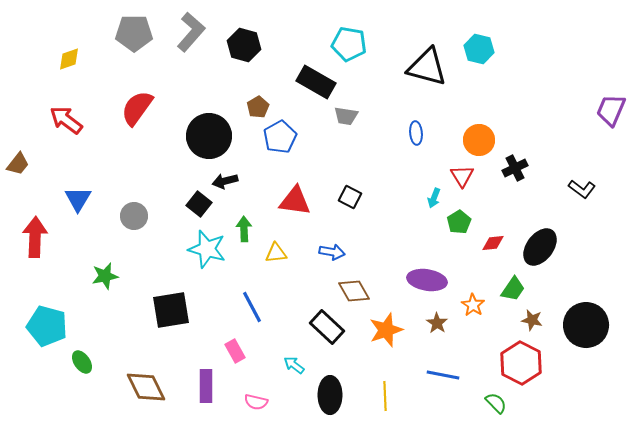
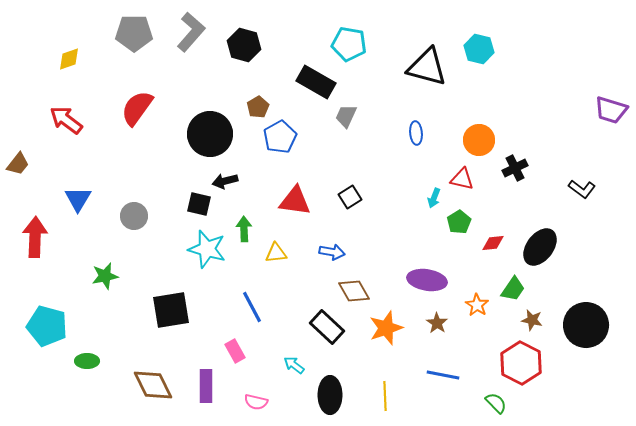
purple trapezoid at (611, 110): rotated 96 degrees counterclockwise
gray trapezoid at (346, 116): rotated 105 degrees clockwise
black circle at (209, 136): moved 1 px right, 2 px up
red triangle at (462, 176): moved 3 px down; rotated 45 degrees counterclockwise
black square at (350, 197): rotated 30 degrees clockwise
black square at (199, 204): rotated 25 degrees counterclockwise
orange star at (473, 305): moved 4 px right
orange star at (386, 330): moved 2 px up
green ellipse at (82, 362): moved 5 px right, 1 px up; rotated 55 degrees counterclockwise
brown diamond at (146, 387): moved 7 px right, 2 px up
